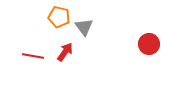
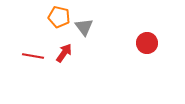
red circle: moved 2 px left, 1 px up
red arrow: moved 1 px left, 1 px down
